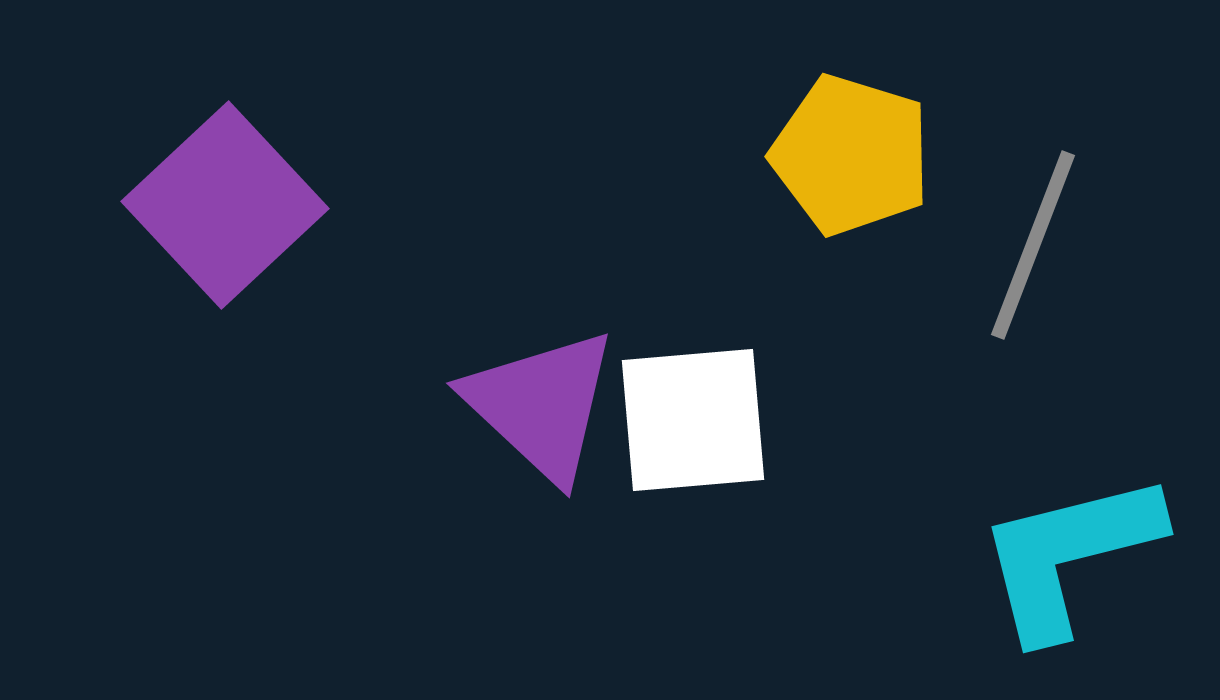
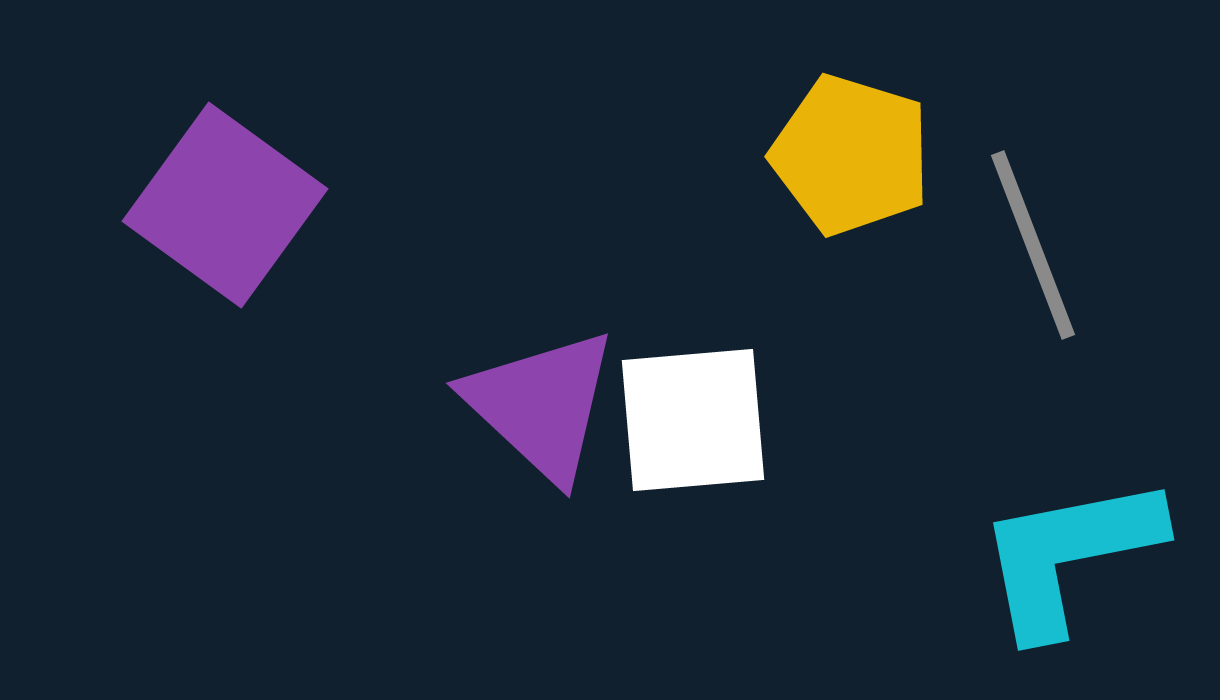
purple square: rotated 11 degrees counterclockwise
gray line: rotated 42 degrees counterclockwise
cyan L-shape: rotated 3 degrees clockwise
